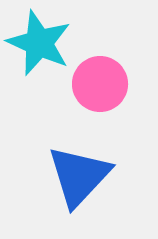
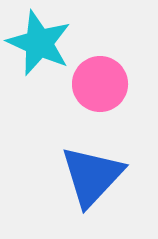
blue triangle: moved 13 px right
